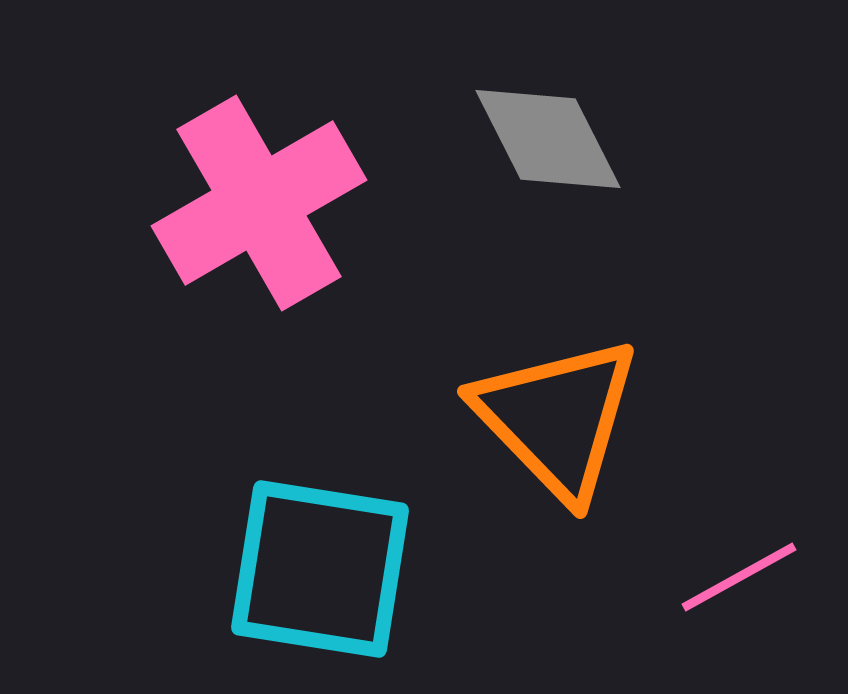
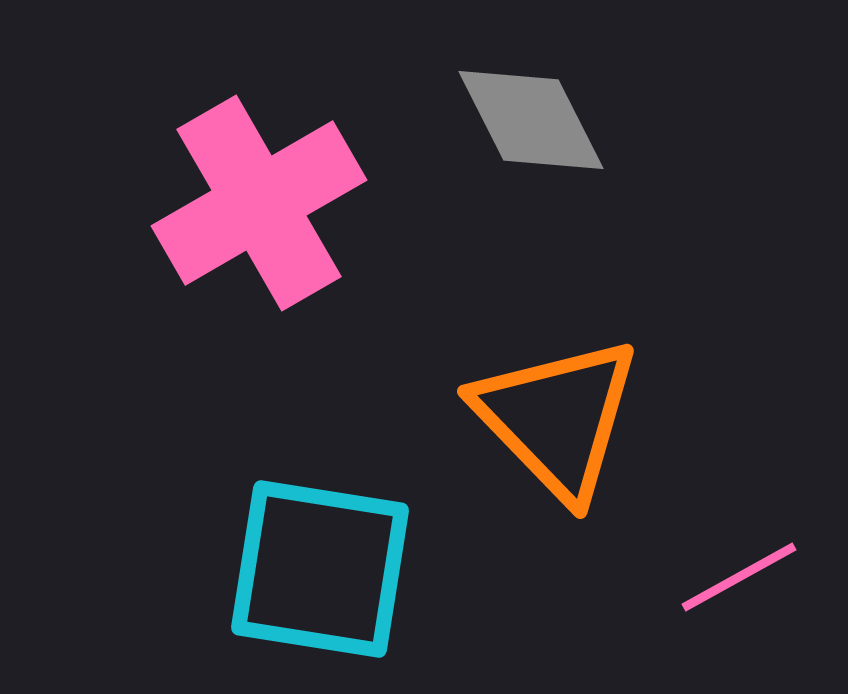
gray diamond: moved 17 px left, 19 px up
